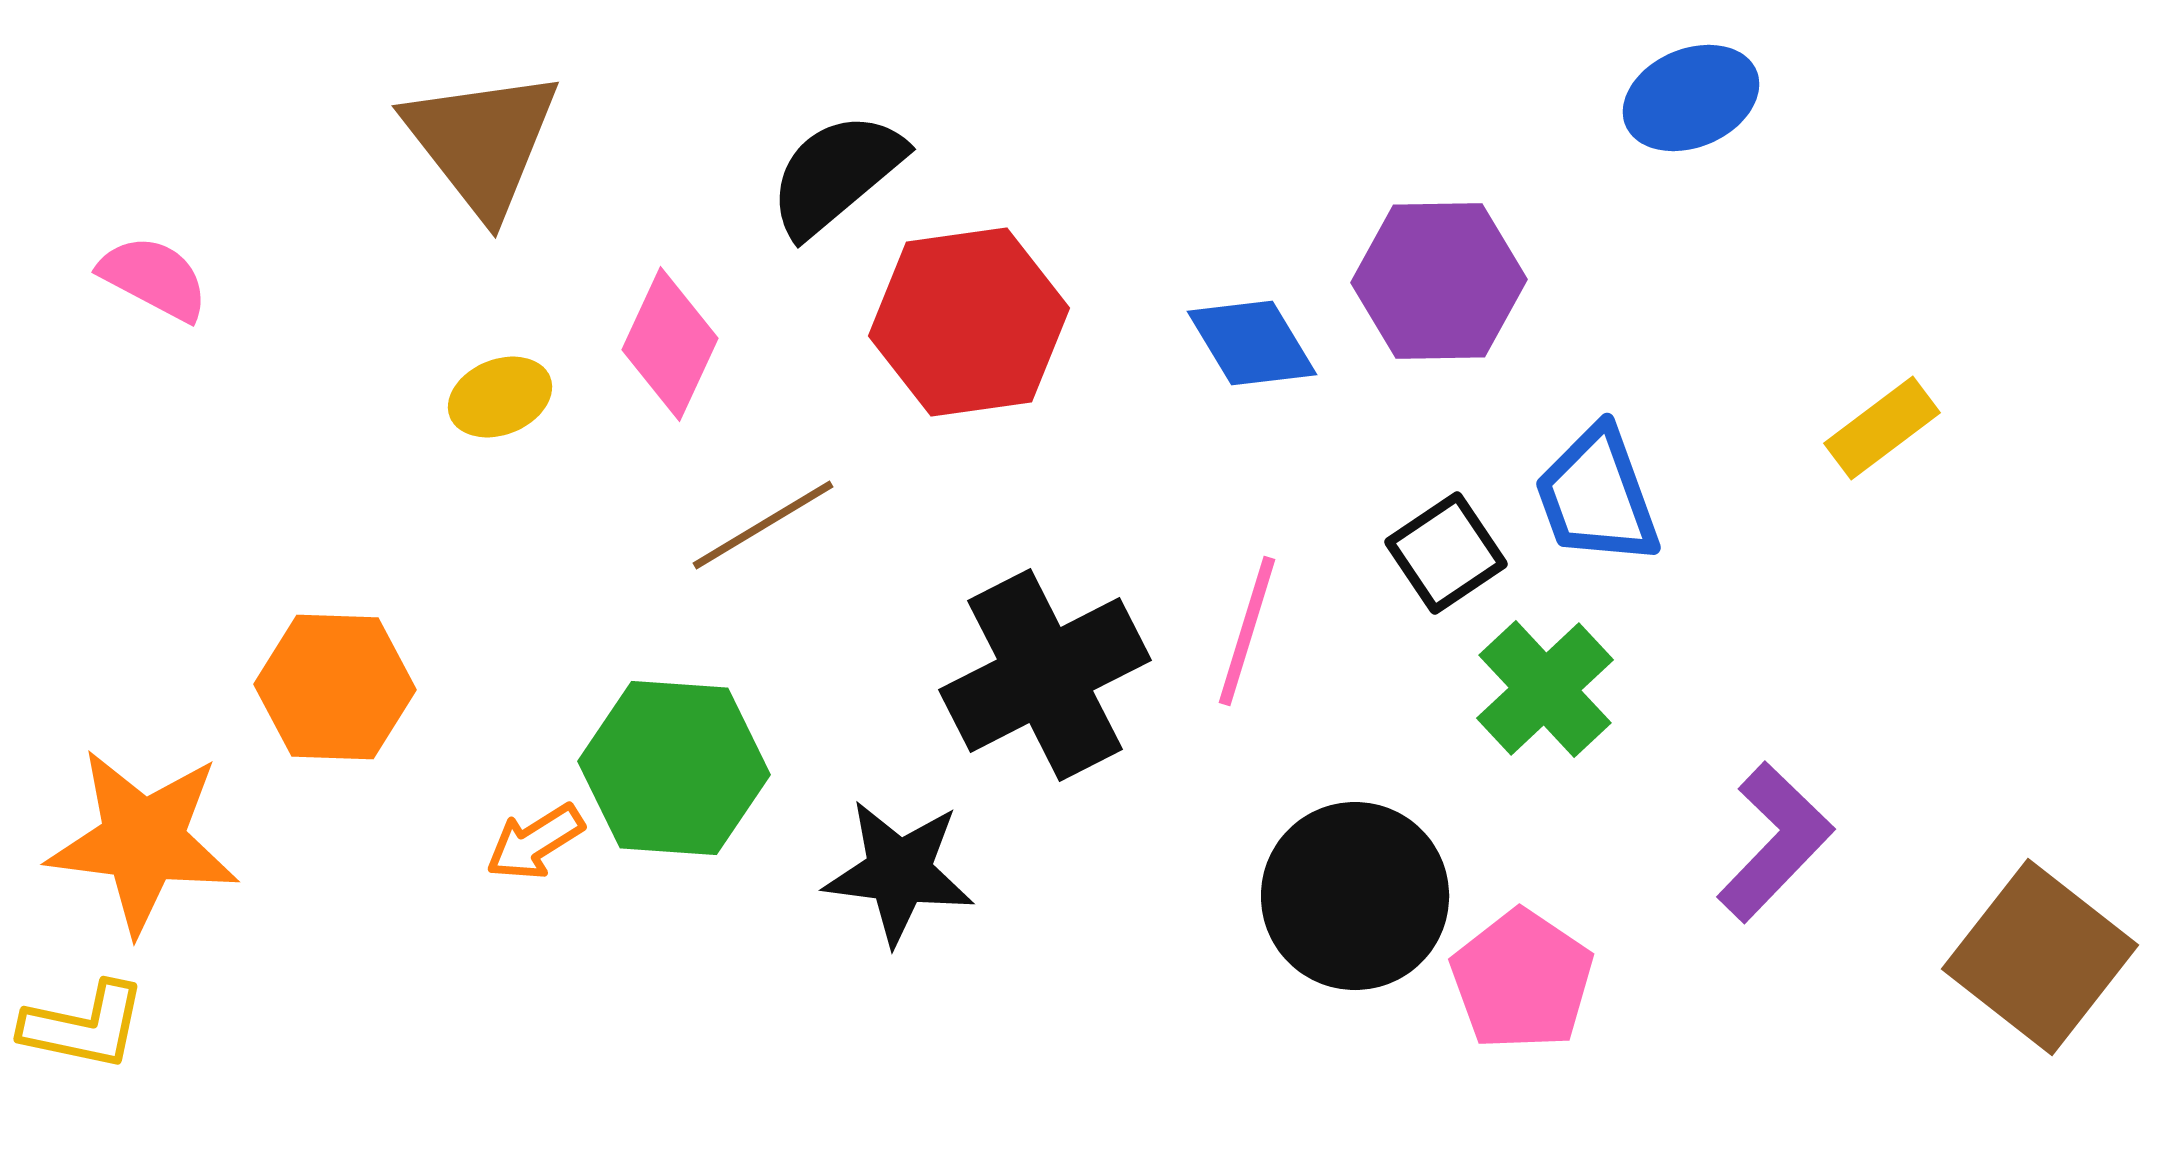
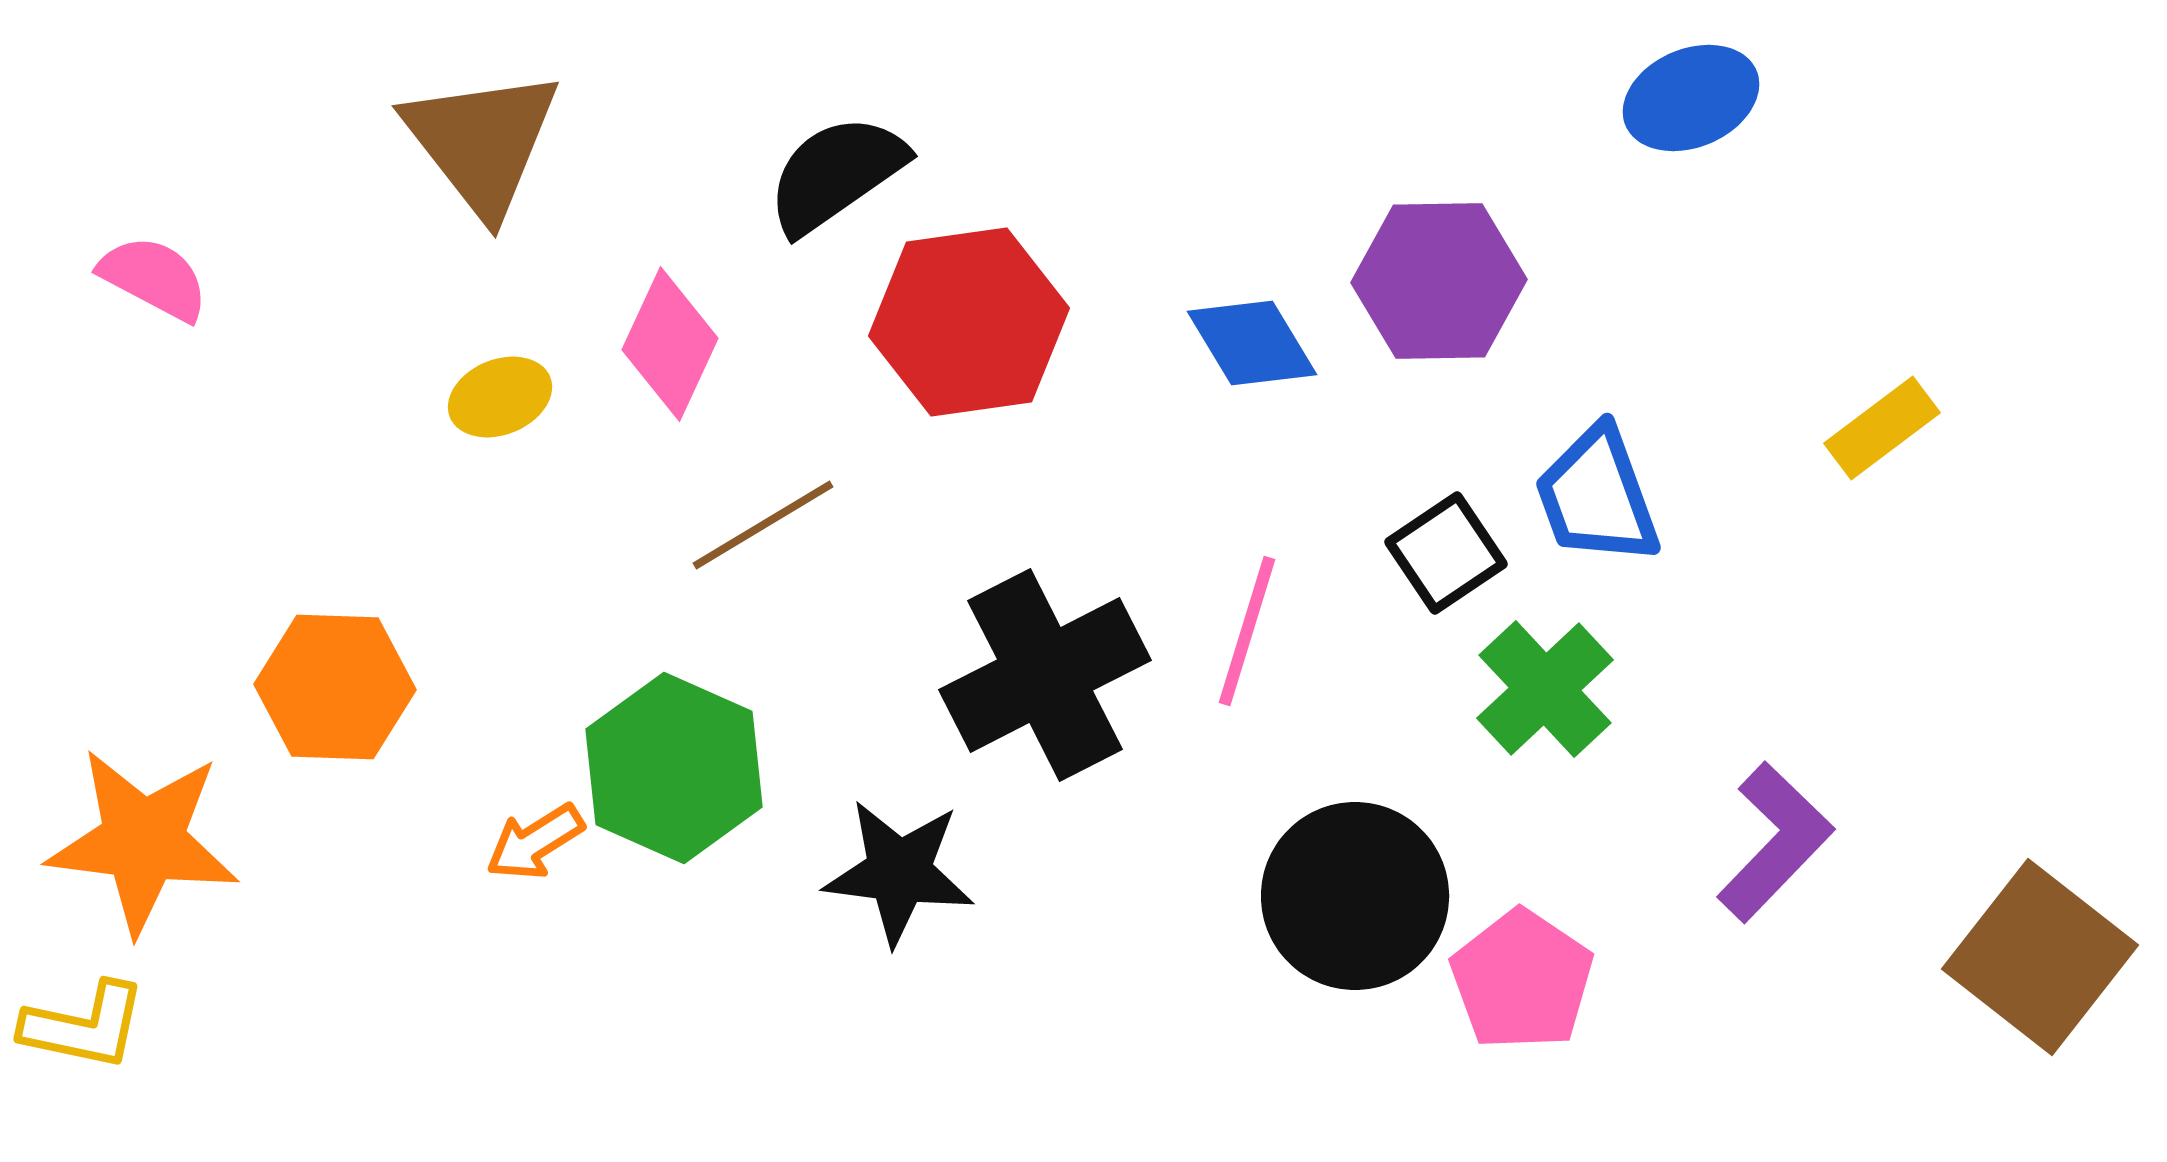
black semicircle: rotated 5 degrees clockwise
green hexagon: rotated 20 degrees clockwise
